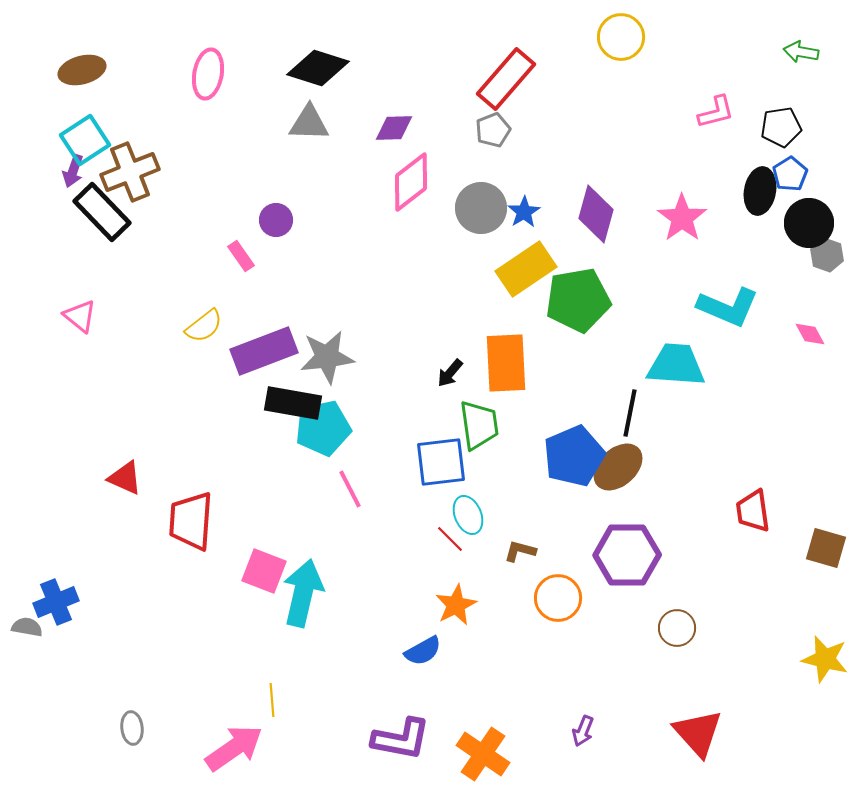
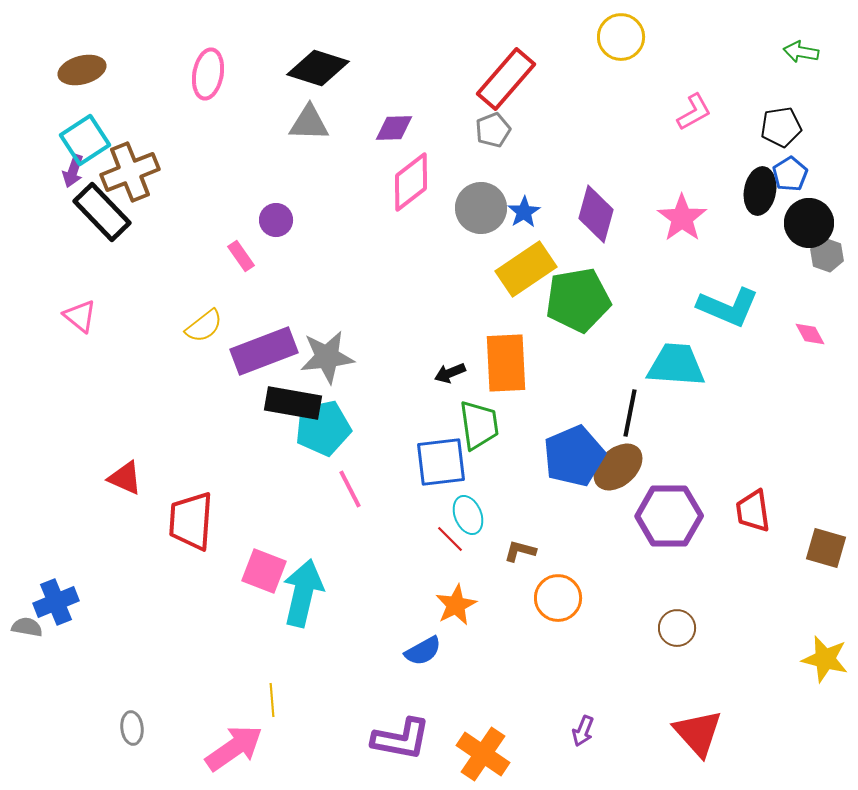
pink L-shape at (716, 112): moved 22 px left; rotated 15 degrees counterclockwise
black arrow at (450, 373): rotated 28 degrees clockwise
purple hexagon at (627, 555): moved 42 px right, 39 px up
